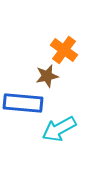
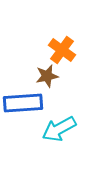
orange cross: moved 2 px left
blue rectangle: rotated 9 degrees counterclockwise
